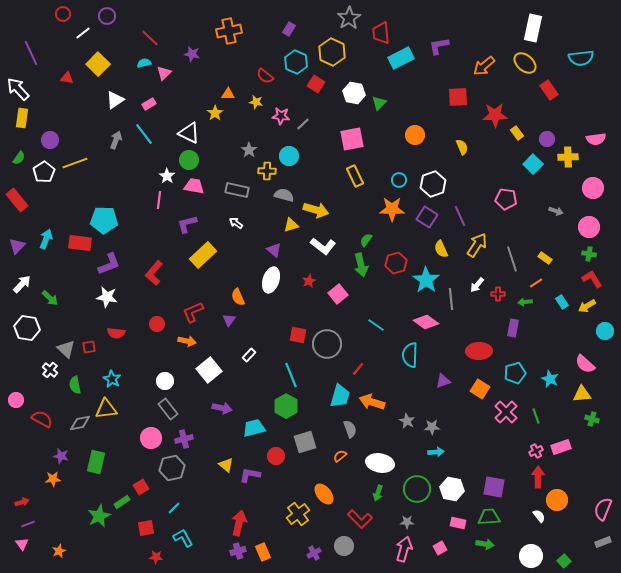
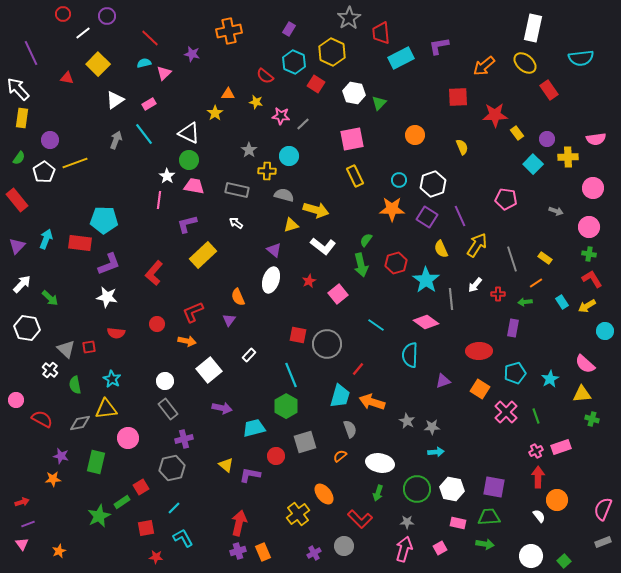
cyan hexagon at (296, 62): moved 2 px left
white arrow at (477, 285): moved 2 px left
cyan star at (550, 379): rotated 18 degrees clockwise
pink circle at (151, 438): moved 23 px left
